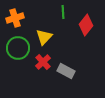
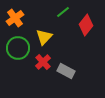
green line: rotated 56 degrees clockwise
orange cross: rotated 18 degrees counterclockwise
